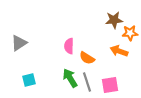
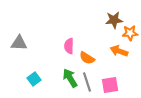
gray triangle: rotated 36 degrees clockwise
cyan square: moved 5 px right, 1 px up; rotated 24 degrees counterclockwise
